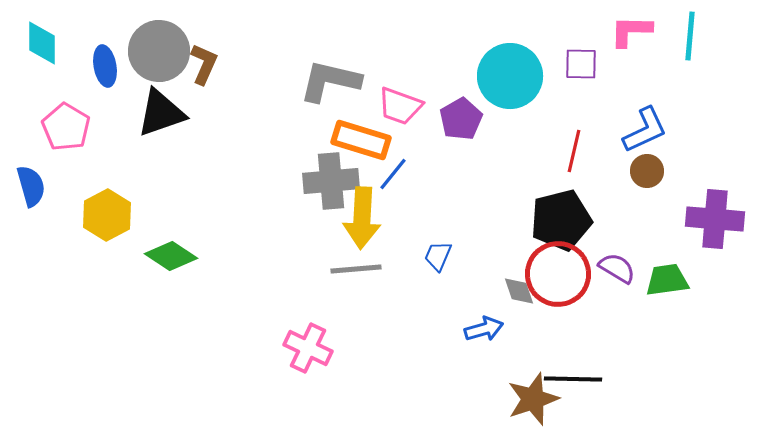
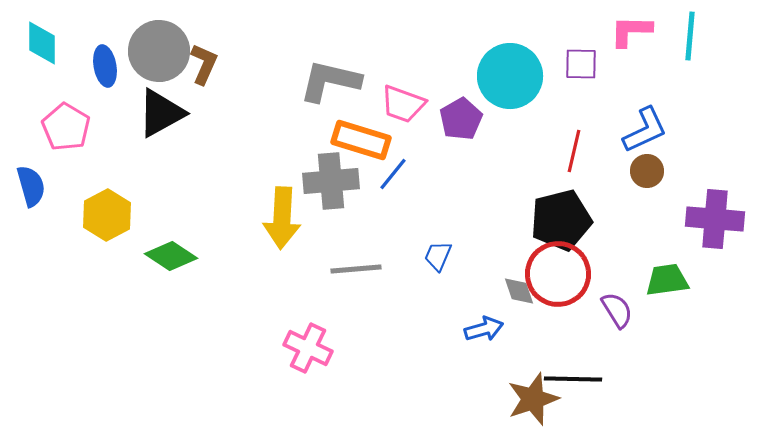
pink trapezoid: moved 3 px right, 2 px up
black triangle: rotated 10 degrees counterclockwise
yellow arrow: moved 80 px left
purple semicircle: moved 42 px down; rotated 27 degrees clockwise
